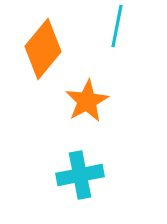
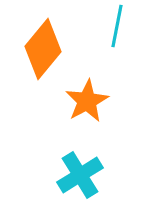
cyan cross: rotated 21 degrees counterclockwise
